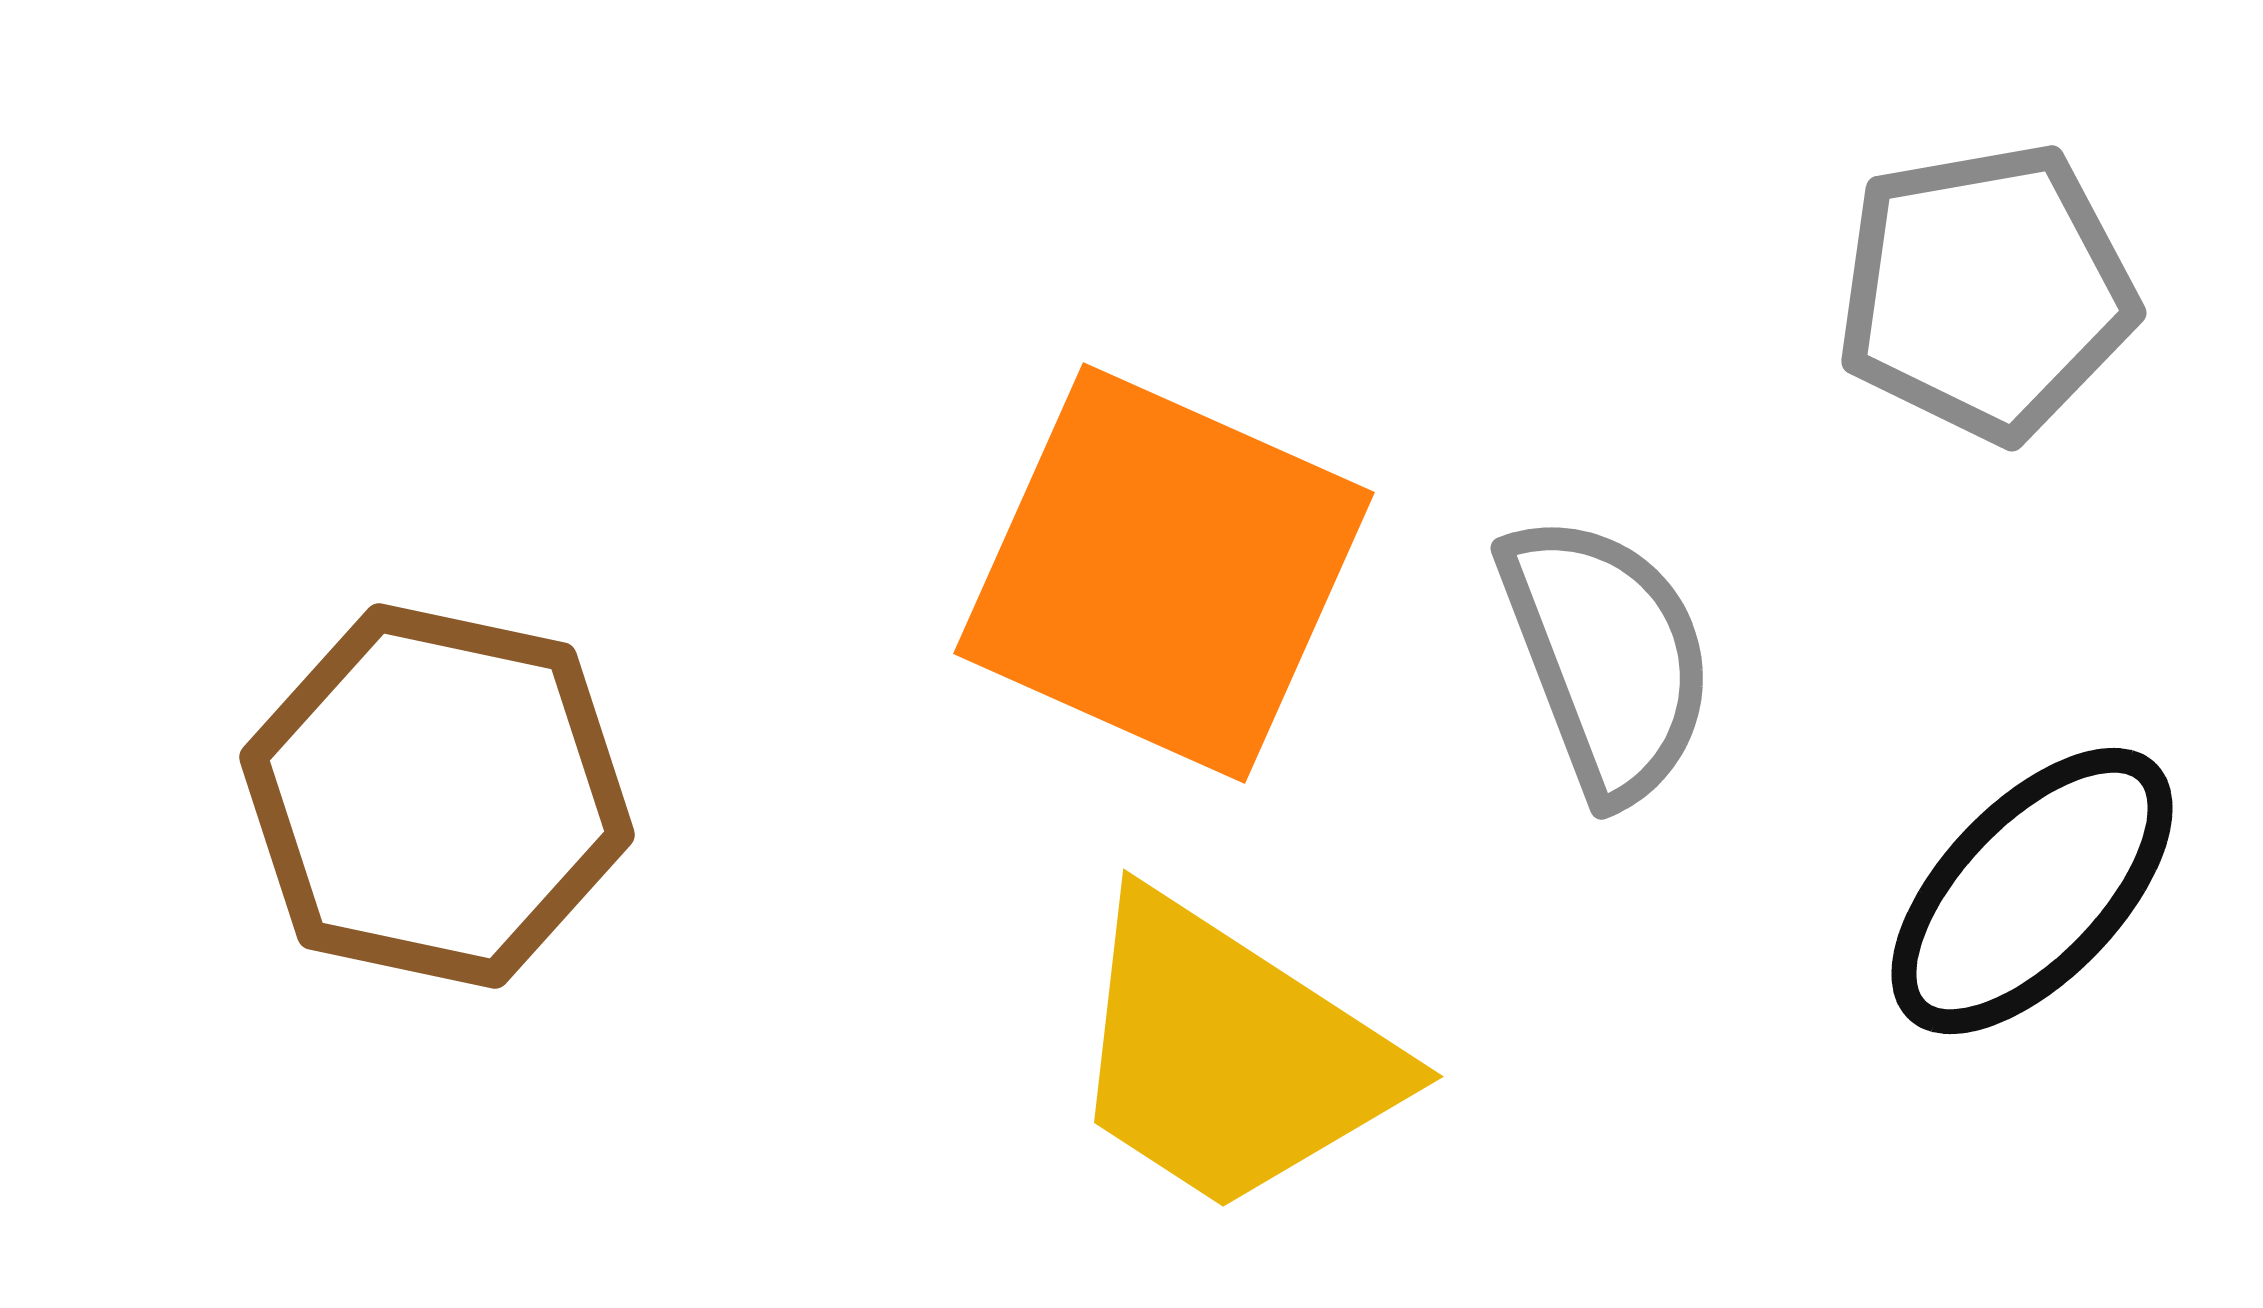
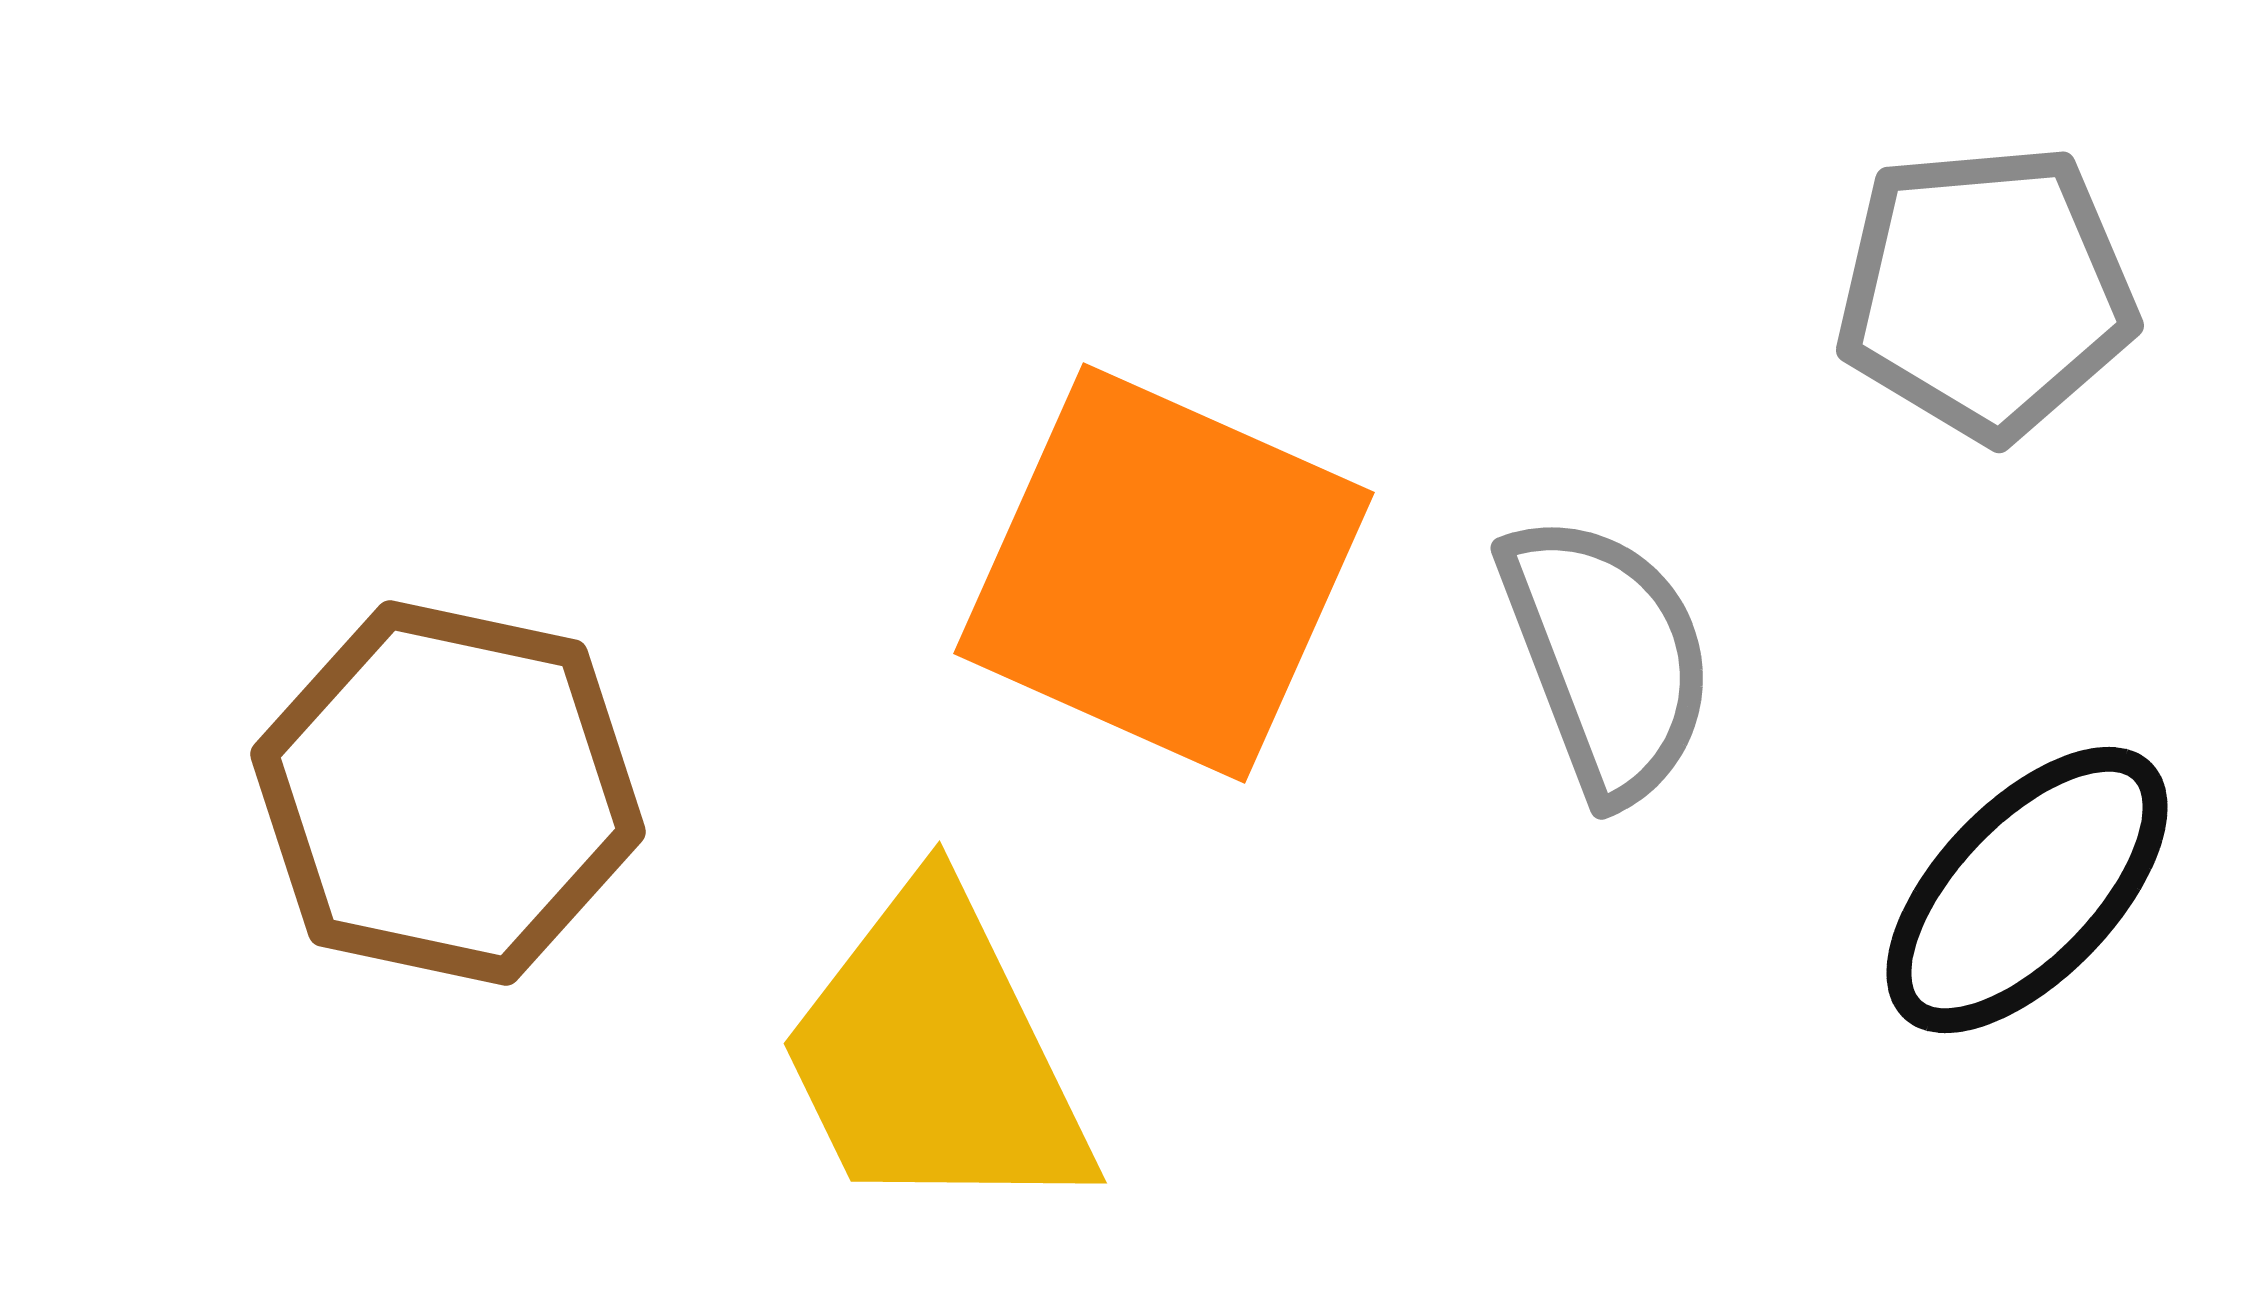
gray pentagon: rotated 5 degrees clockwise
brown hexagon: moved 11 px right, 3 px up
black ellipse: moved 5 px left, 1 px up
yellow trapezoid: moved 295 px left; rotated 31 degrees clockwise
